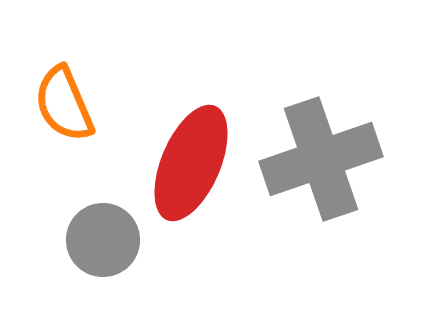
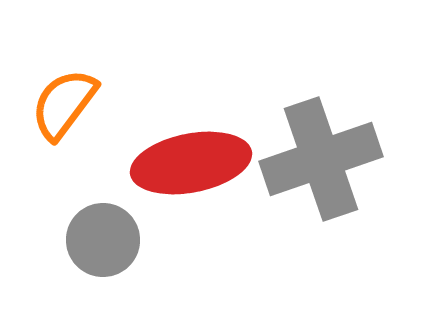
orange semicircle: rotated 60 degrees clockwise
red ellipse: rotated 56 degrees clockwise
